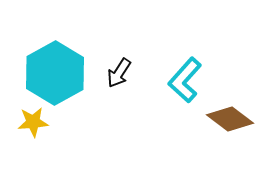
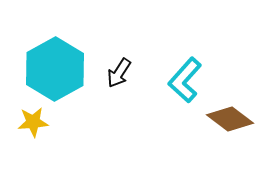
cyan hexagon: moved 4 px up
